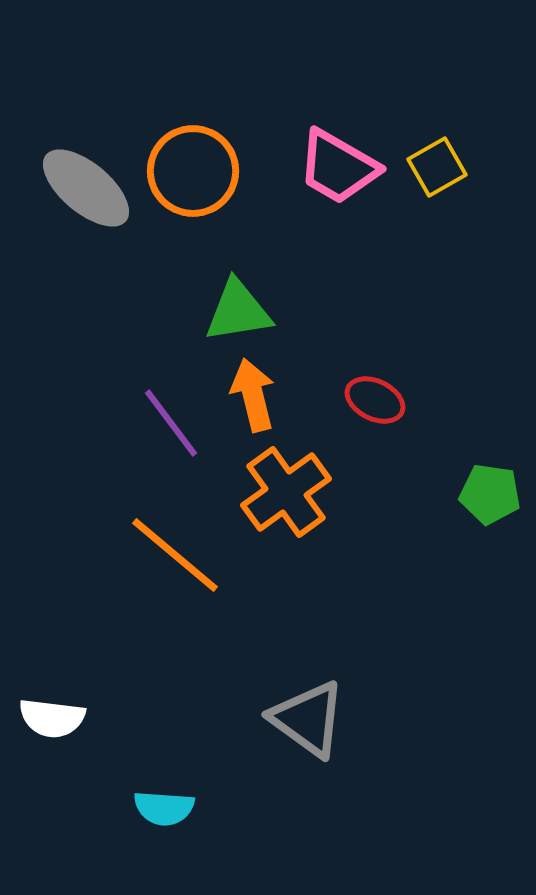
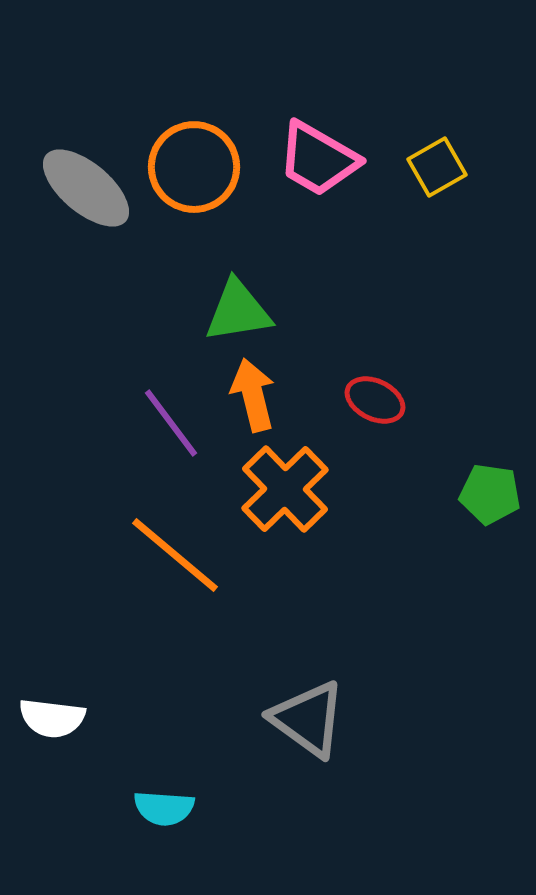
pink trapezoid: moved 20 px left, 8 px up
orange circle: moved 1 px right, 4 px up
orange cross: moved 1 px left, 3 px up; rotated 8 degrees counterclockwise
